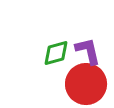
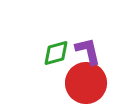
red circle: moved 1 px up
